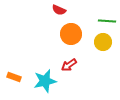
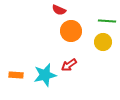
orange circle: moved 3 px up
orange rectangle: moved 2 px right, 2 px up; rotated 16 degrees counterclockwise
cyan star: moved 6 px up
